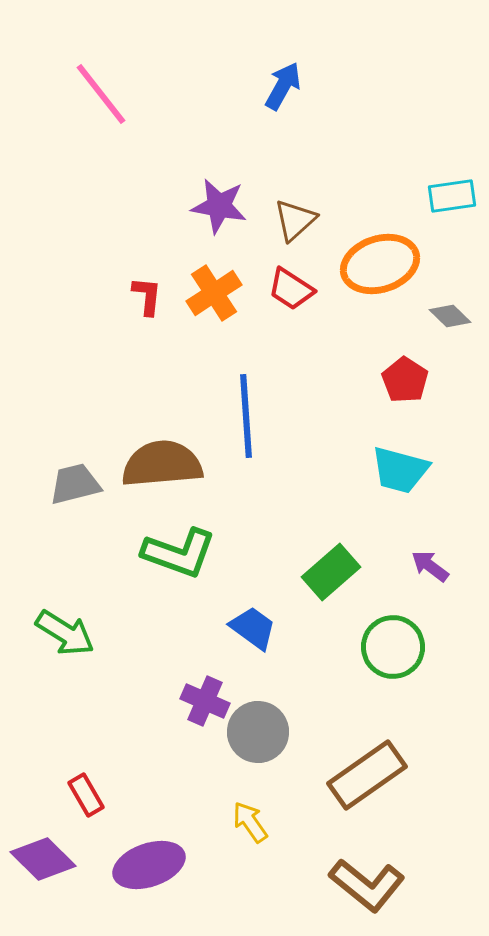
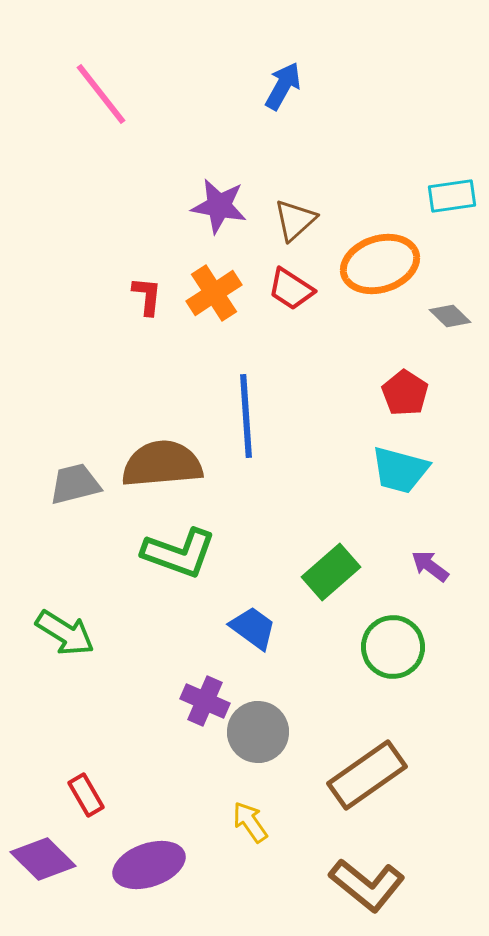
red pentagon: moved 13 px down
